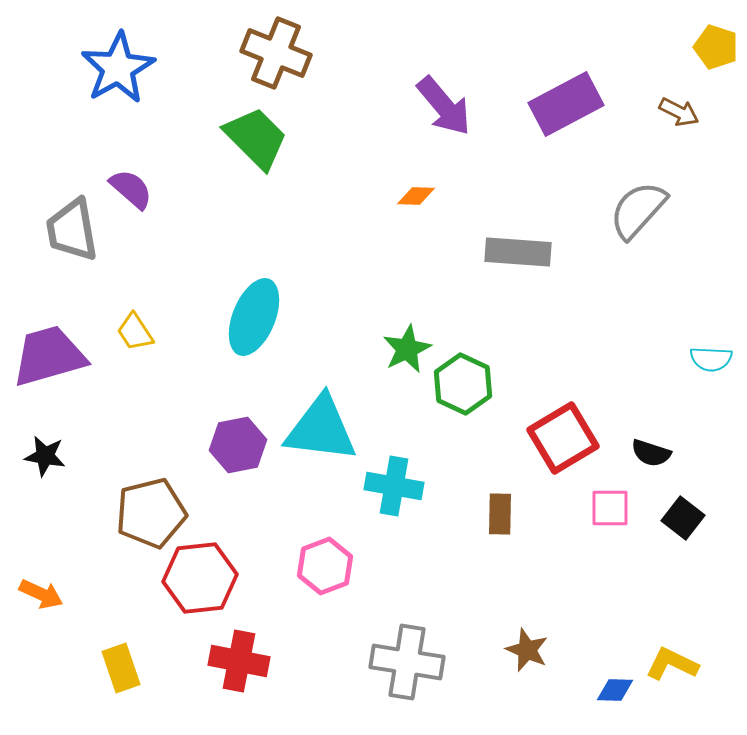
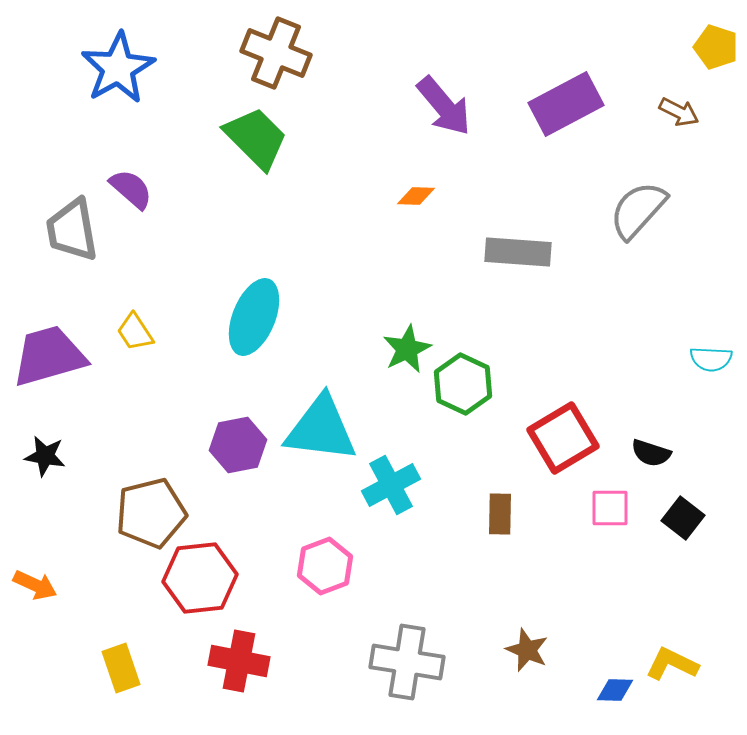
cyan cross: moved 3 px left, 1 px up; rotated 38 degrees counterclockwise
orange arrow: moved 6 px left, 9 px up
